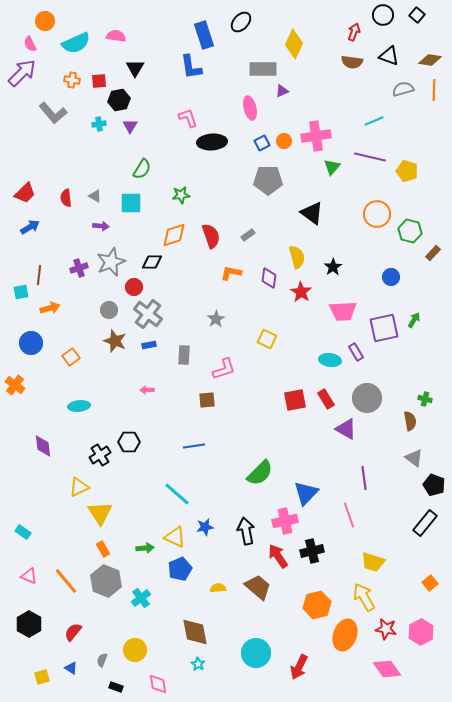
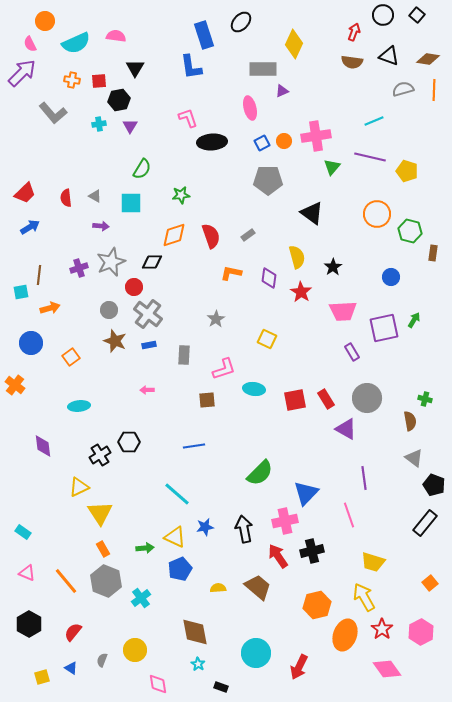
brown diamond at (430, 60): moved 2 px left, 1 px up
brown rectangle at (433, 253): rotated 35 degrees counterclockwise
purple rectangle at (356, 352): moved 4 px left
cyan ellipse at (330, 360): moved 76 px left, 29 px down
black arrow at (246, 531): moved 2 px left, 2 px up
pink triangle at (29, 576): moved 2 px left, 3 px up
red star at (386, 629): moved 4 px left; rotated 25 degrees clockwise
black rectangle at (116, 687): moved 105 px right
